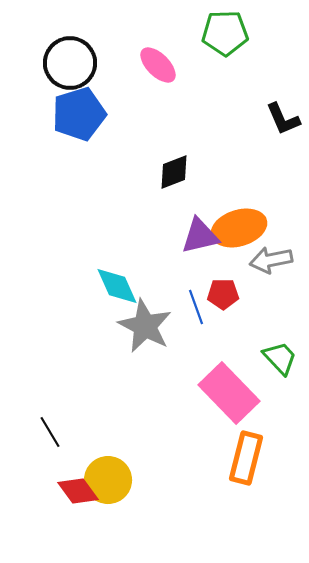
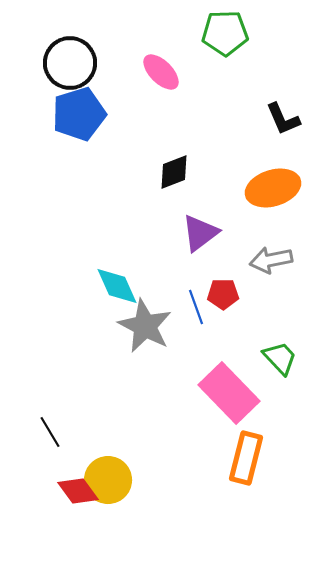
pink ellipse: moved 3 px right, 7 px down
orange ellipse: moved 34 px right, 40 px up
purple triangle: moved 3 px up; rotated 24 degrees counterclockwise
